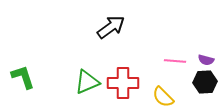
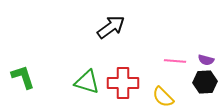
green triangle: rotated 40 degrees clockwise
